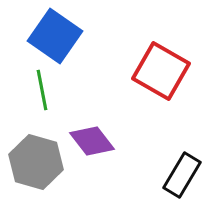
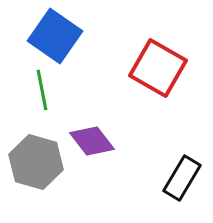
red square: moved 3 px left, 3 px up
black rectangle: moved 3 px down
